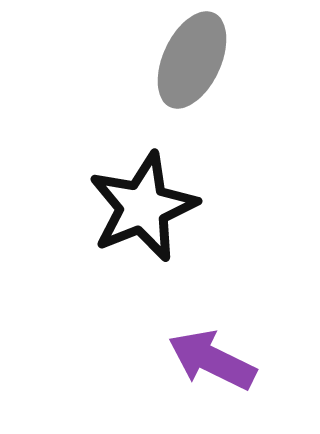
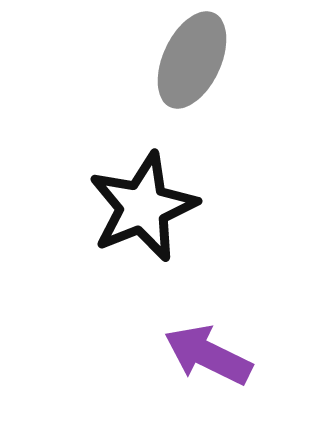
purple arrow: moved 4 px left, 5 px up
